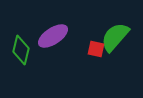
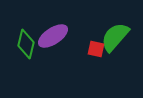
green diamond: moved 5 px right, 6 px up
